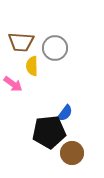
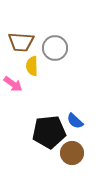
blue semicircle: moved 10 px right, 8 px down; rotated 96 degrees clockwise
